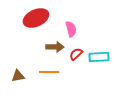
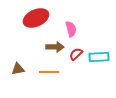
brown triangle: moved 7 px up
